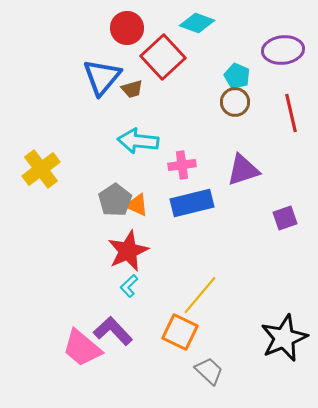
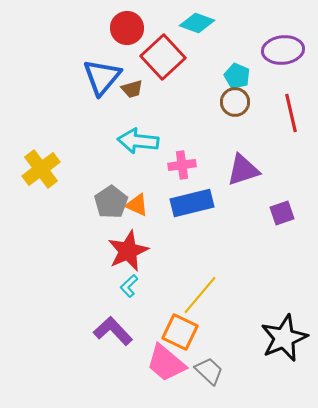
gray pentagon: moved 4 px left, 2 px down
purple square: moved 3 px left, 5 px up
pink trapezoid: moved 84 px right, 15 px down
